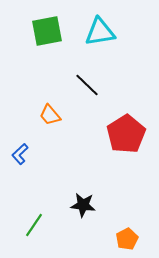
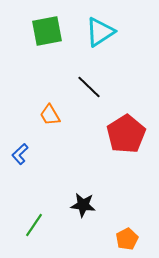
cyan triangle: rotated 24 degrees counterclockwise
black line: moved 2 px right, 2 px down
orange trapezoid: rotated 10 degrees clockwise
